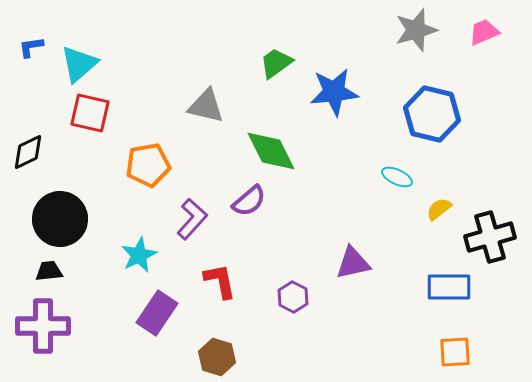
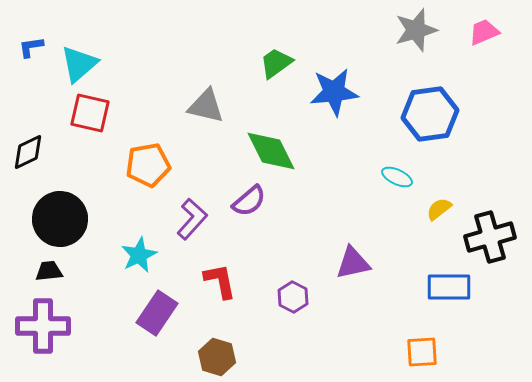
blue hexagon: moved 2 px left; rotated 22 degrees counterclockwise
orange square: moved 33 px left
